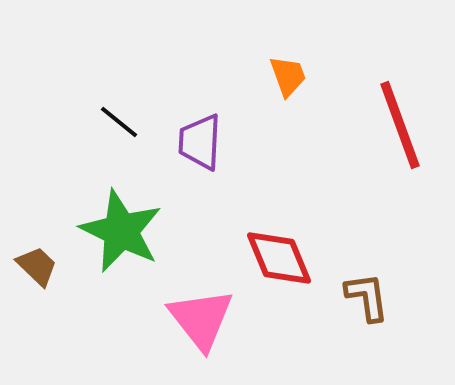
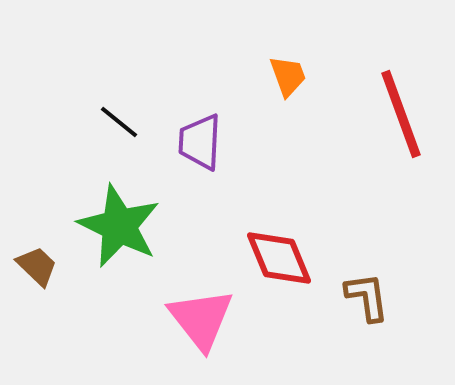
red line: moved 1 px right, 11 px up
green star: moved 2 px left, 5 px up
